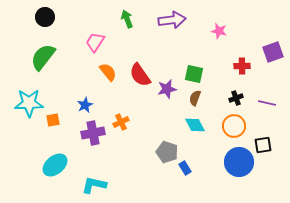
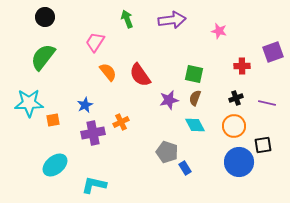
purple star: moved 2 px right, 11 px down
